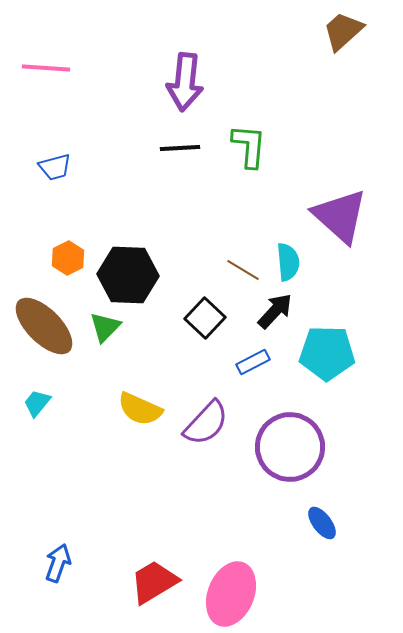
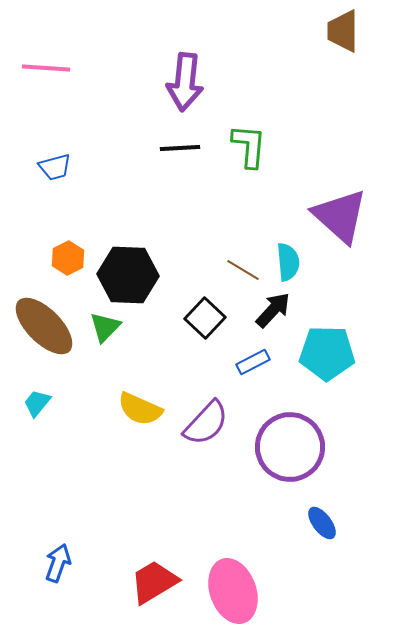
brown trapezoid: rotated 48 degrees counterclockwise
black arrow: moved 2 px left, 1 px up
pink ellipse: moved 2 px right, 3 px up; rotated 42 degrees counterclockwise
